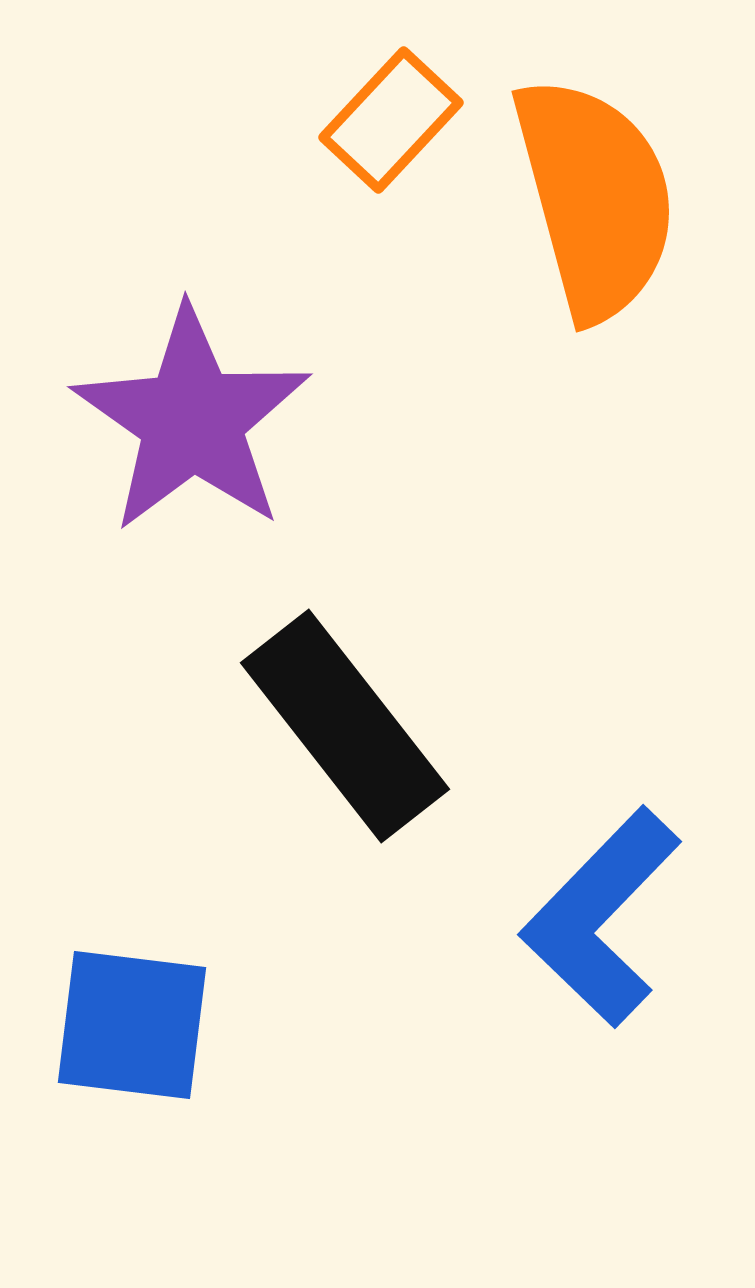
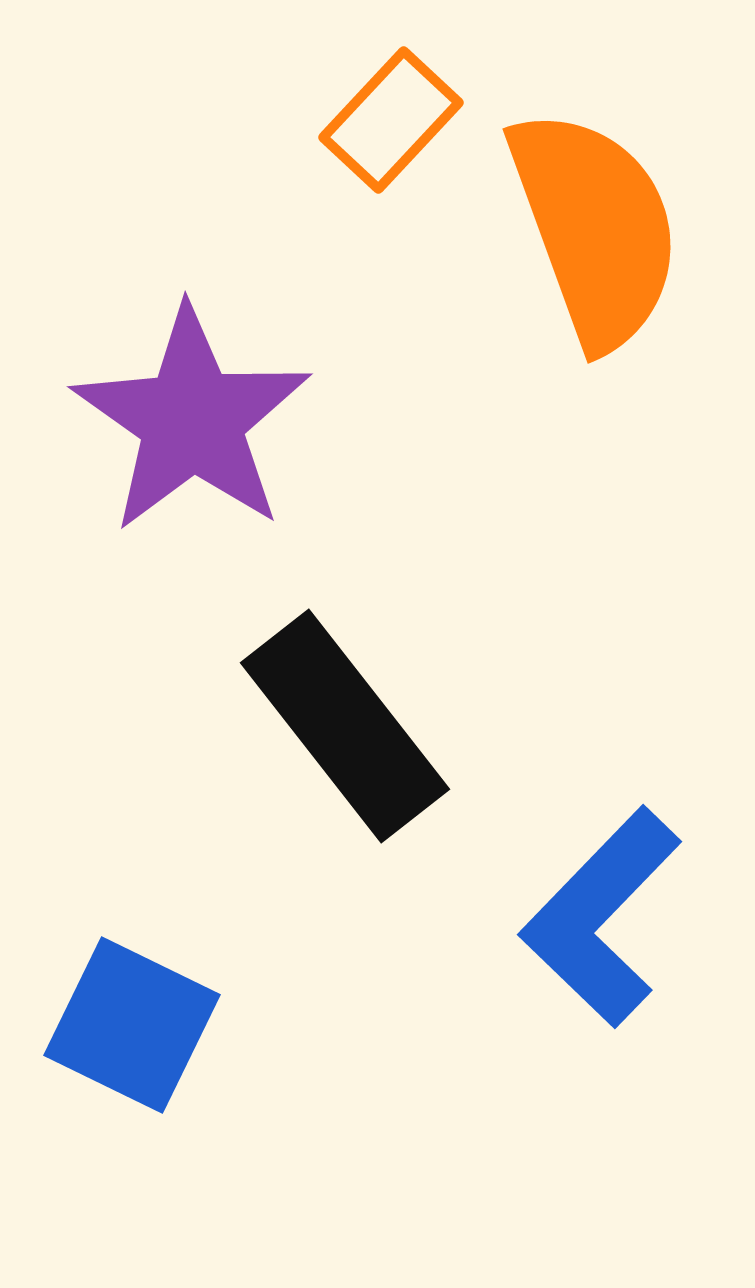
orange semicircle: moved 30 px down; rotated 5 degrees counterclockwise
blue square: rotated 19 degrees clockwise
